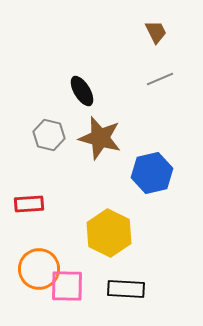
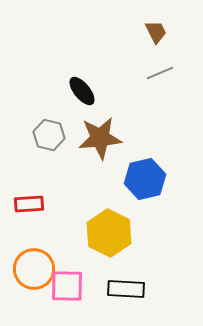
gray line: moved 6 px up
black ellipse: rotated 8 degrees counterclockwise
brown star: rotated 21 degrees counterclockwise
blue hexagon: moved 7 px left, 6 px down
orange circle: moved 5 px left
